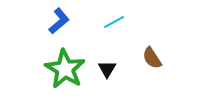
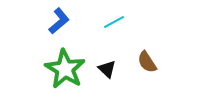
brown semicircle: moved 5 px left, 4 px down
black triangle: rotated 18 degrees counterclockwise
